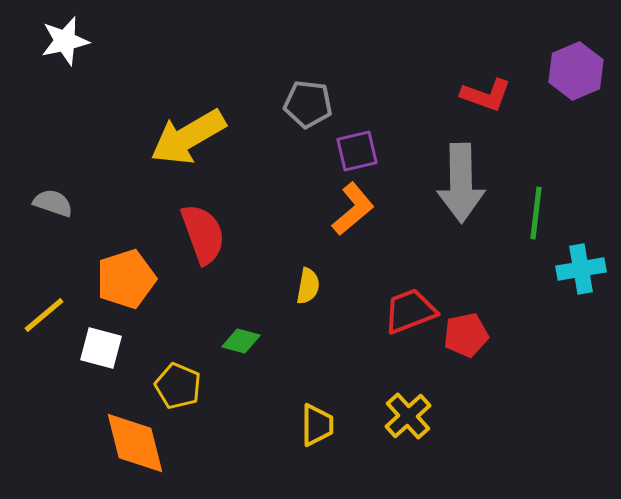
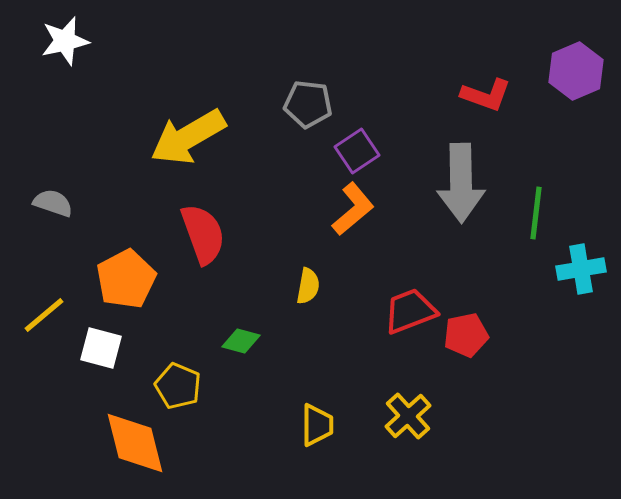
purple square: rotated 21 degrees counterclockwise
orange pentagon: rotated 10 degrees counterclockwise
